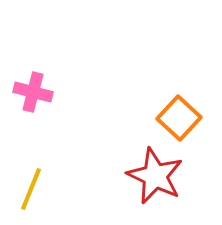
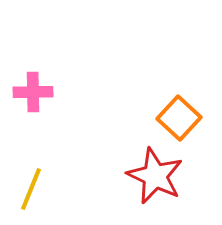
pink cross: rotated 15 degrees counterclockwise
